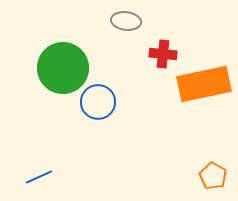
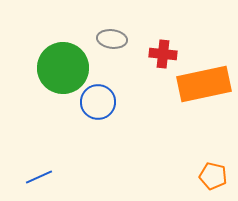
gray ellipse: moved 14 px left, 18 px down
orange pentagon: rotated 16 degrees counterclockwise
